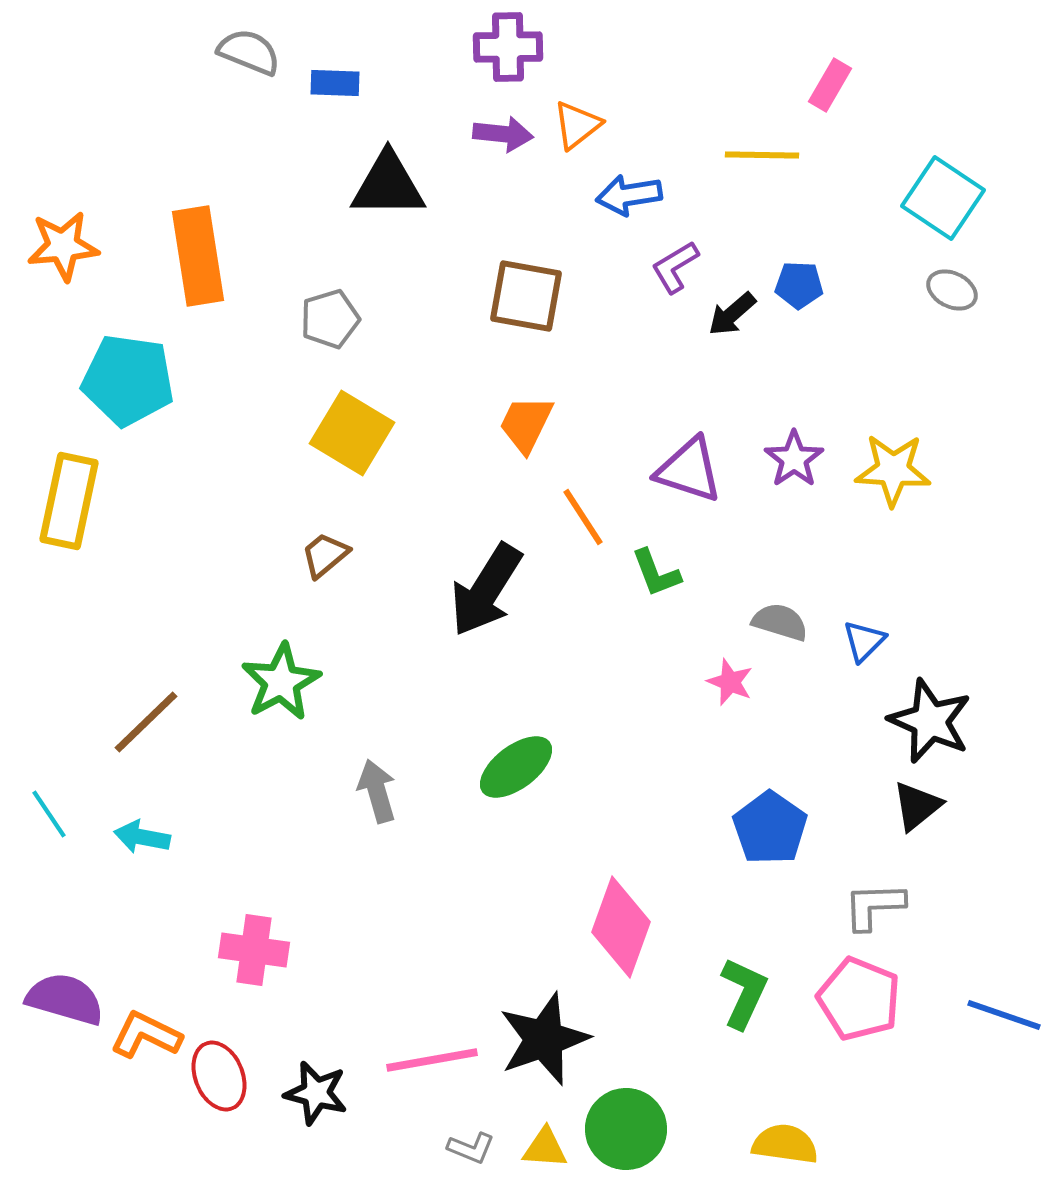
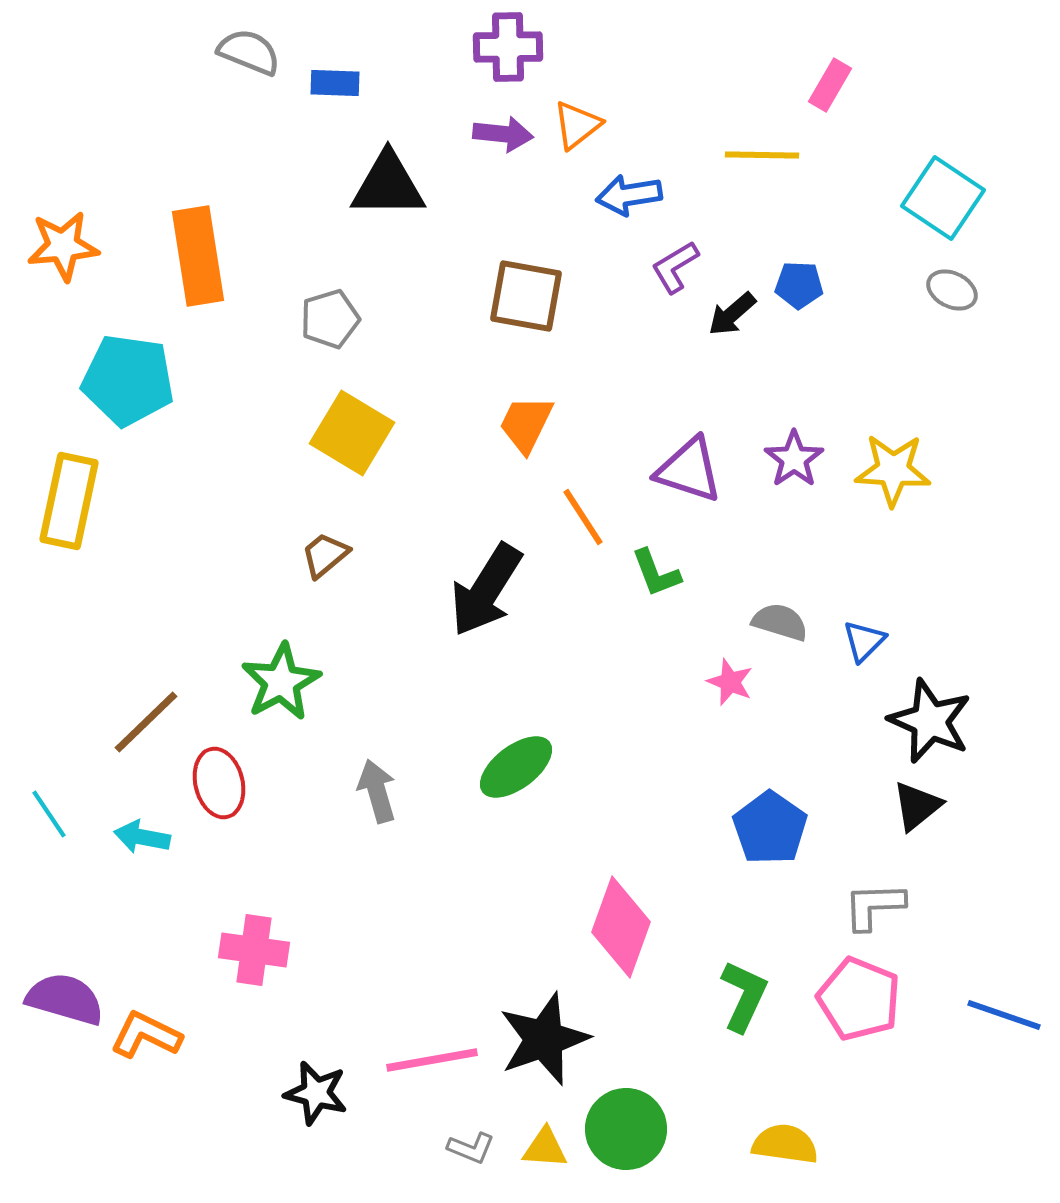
green L-shape at (744, 993): moved 3 px down
red ellipse at (219, 1076): moved 293 px up; rotated 8 degrees clockwise
